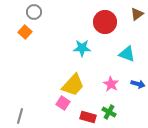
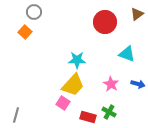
cyan star: moved 5 px left, 12 px down
gray line: moved 4 px left, 1 px up
